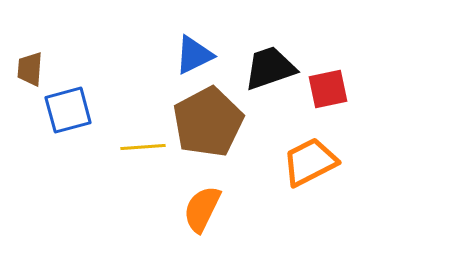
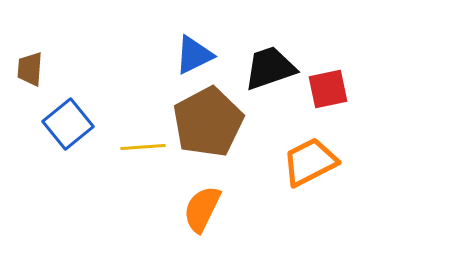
blue square: moved 14 px down; rotated 24 degrees counterclockwise
